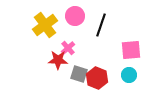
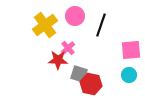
red hexagon: moved 6 px left, 6 px down; rotated 10 degrees counterclockwise
